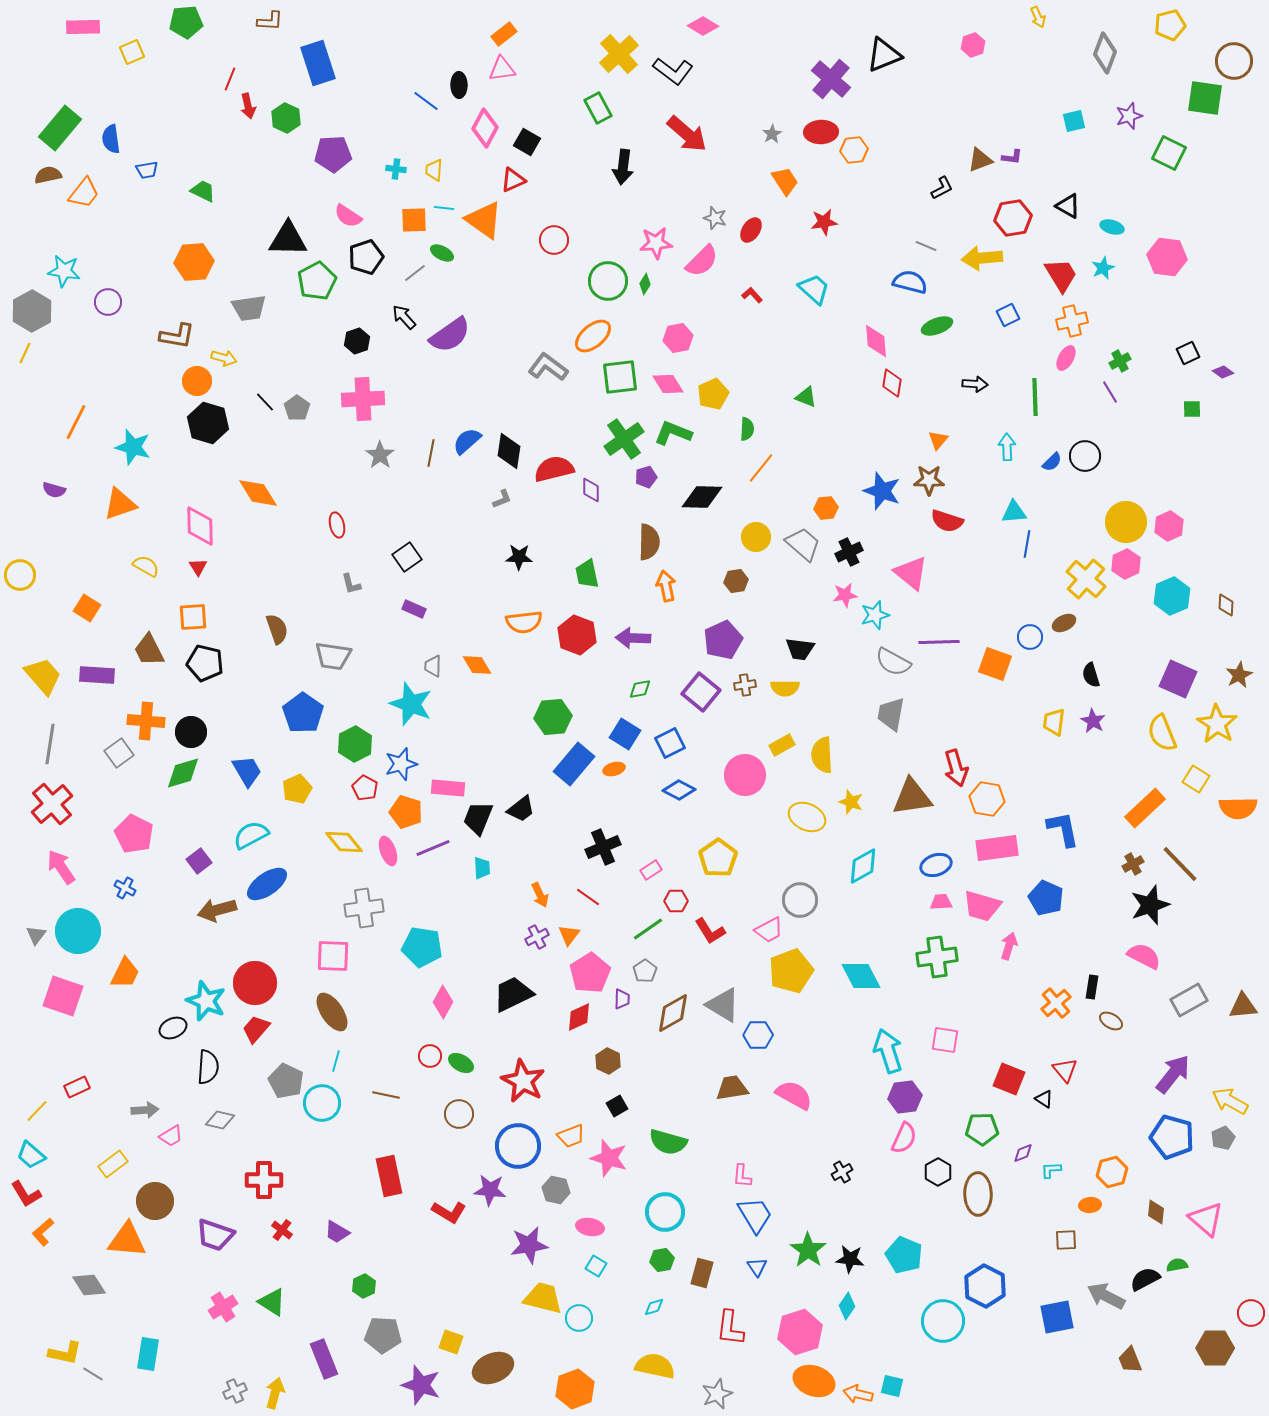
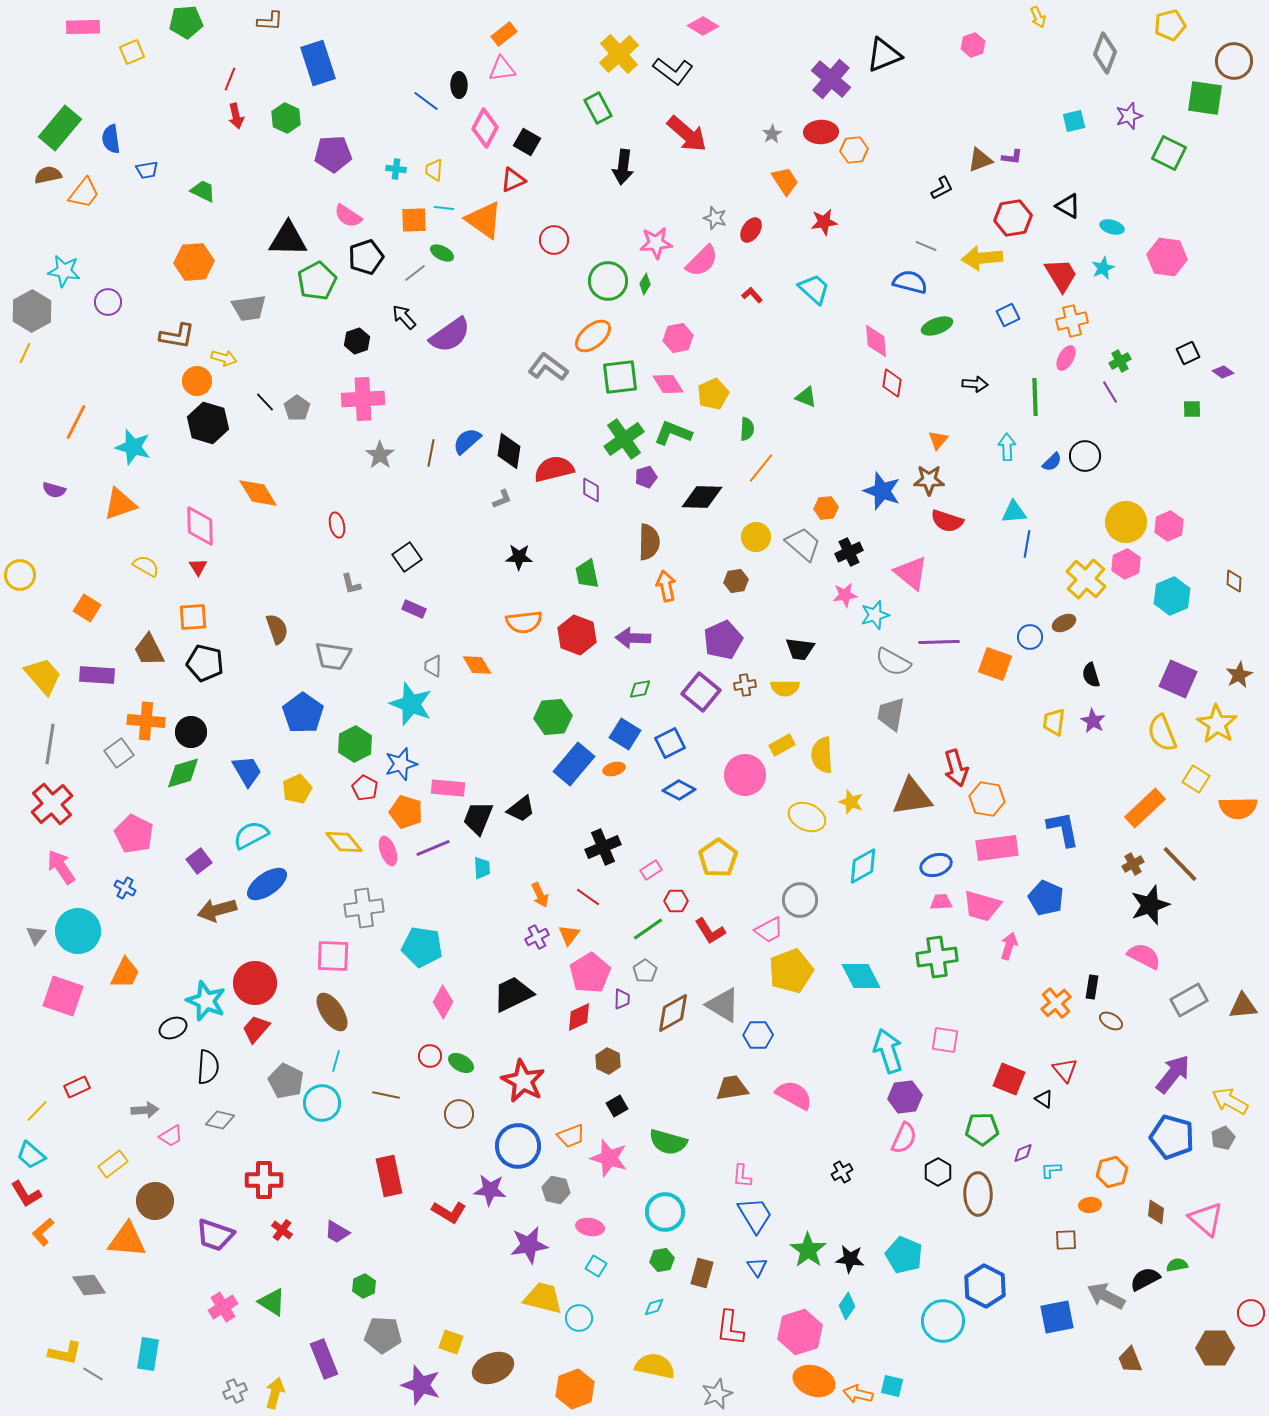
red arrow at (248, 106): moved 12 px left, 10 px down
brown diamond at (1226, 605): moved 8 px right, 24 px up
